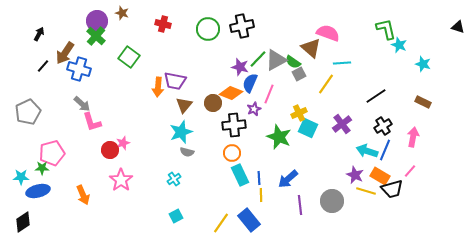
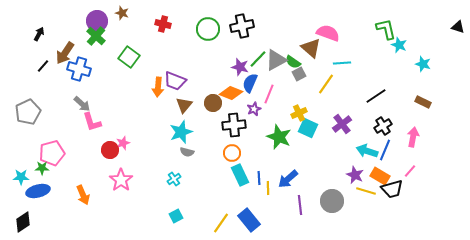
purple trapezoid at (175, 81): rotated 10 degrees clockwise
yellow line at (261, 195): moved 7 px right, 7 px up
